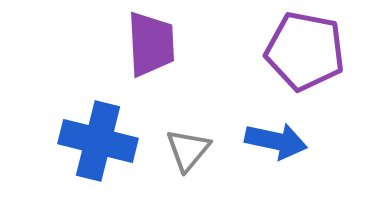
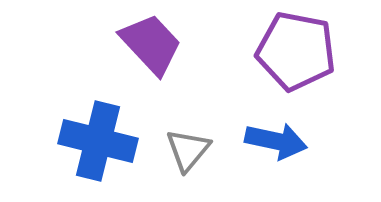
purple trapezoid: rotated 40 degrees counterclockwise
purple pentagon: moved 9 px left
